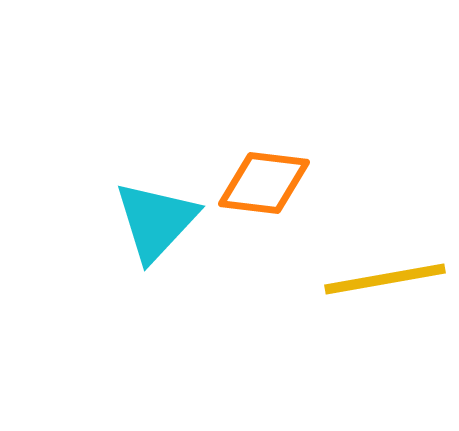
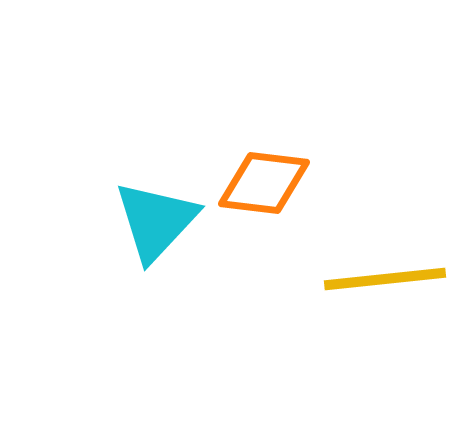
yellow line: rotated 4 degrees clockwise
